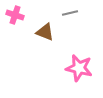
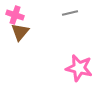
brown triangle: moved 25 px left; rotated 48 degrees clockwise
